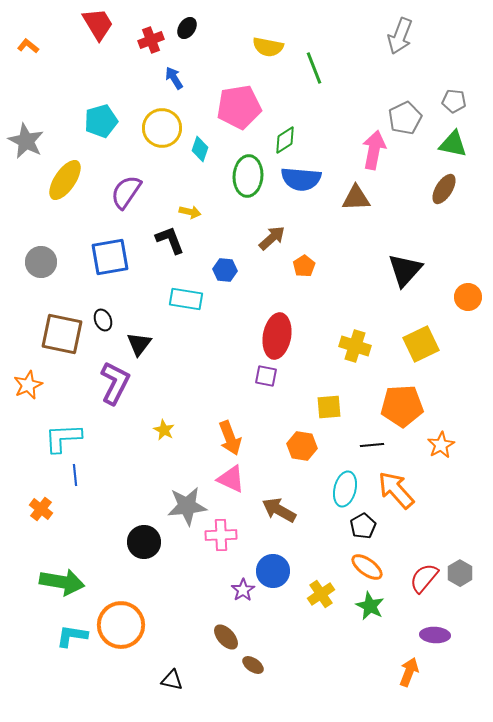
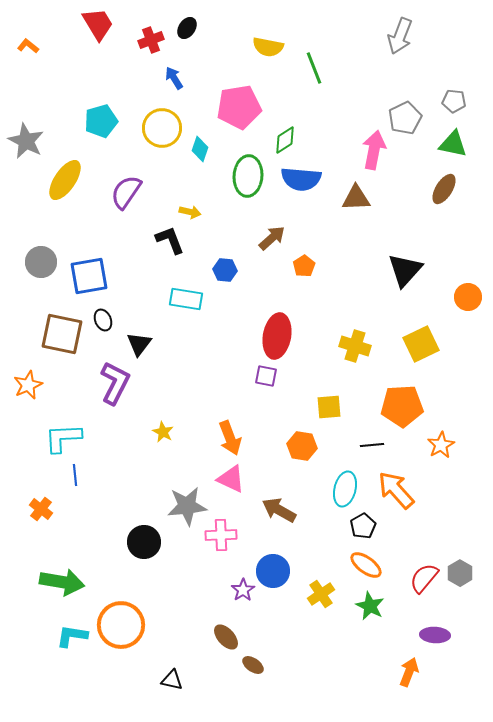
blue square at (110, 257): moved 21 px left, 19 px down
yellow star at (164, 430): moved 1 px left, 2 px down
orange ellipse at (367, 567): moved 1 px left, 2 px up
